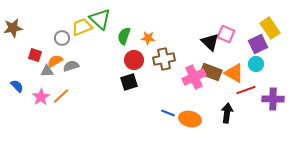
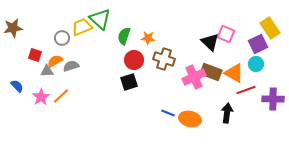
brown cross: rotated 30 degrees clockwise
